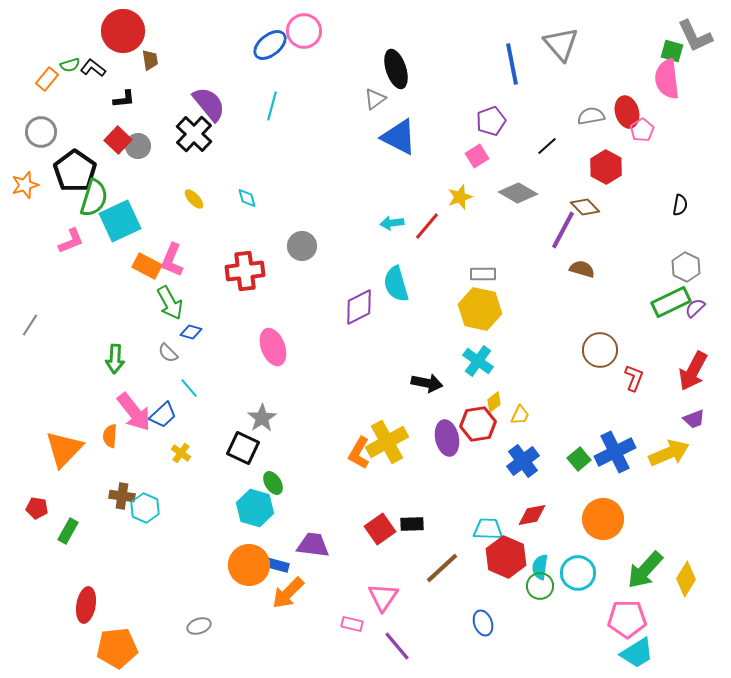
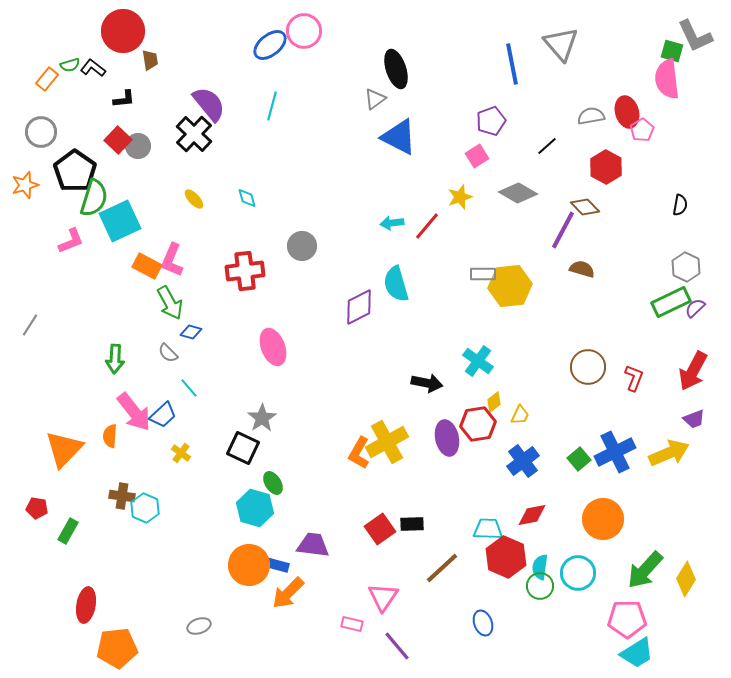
yellow hexagon at (480, 309): moved 30 px right, 23 px up; rotated 18 degrees counterclockwise
brown circle at (600, 350): moved 12 px left, 17 px down
